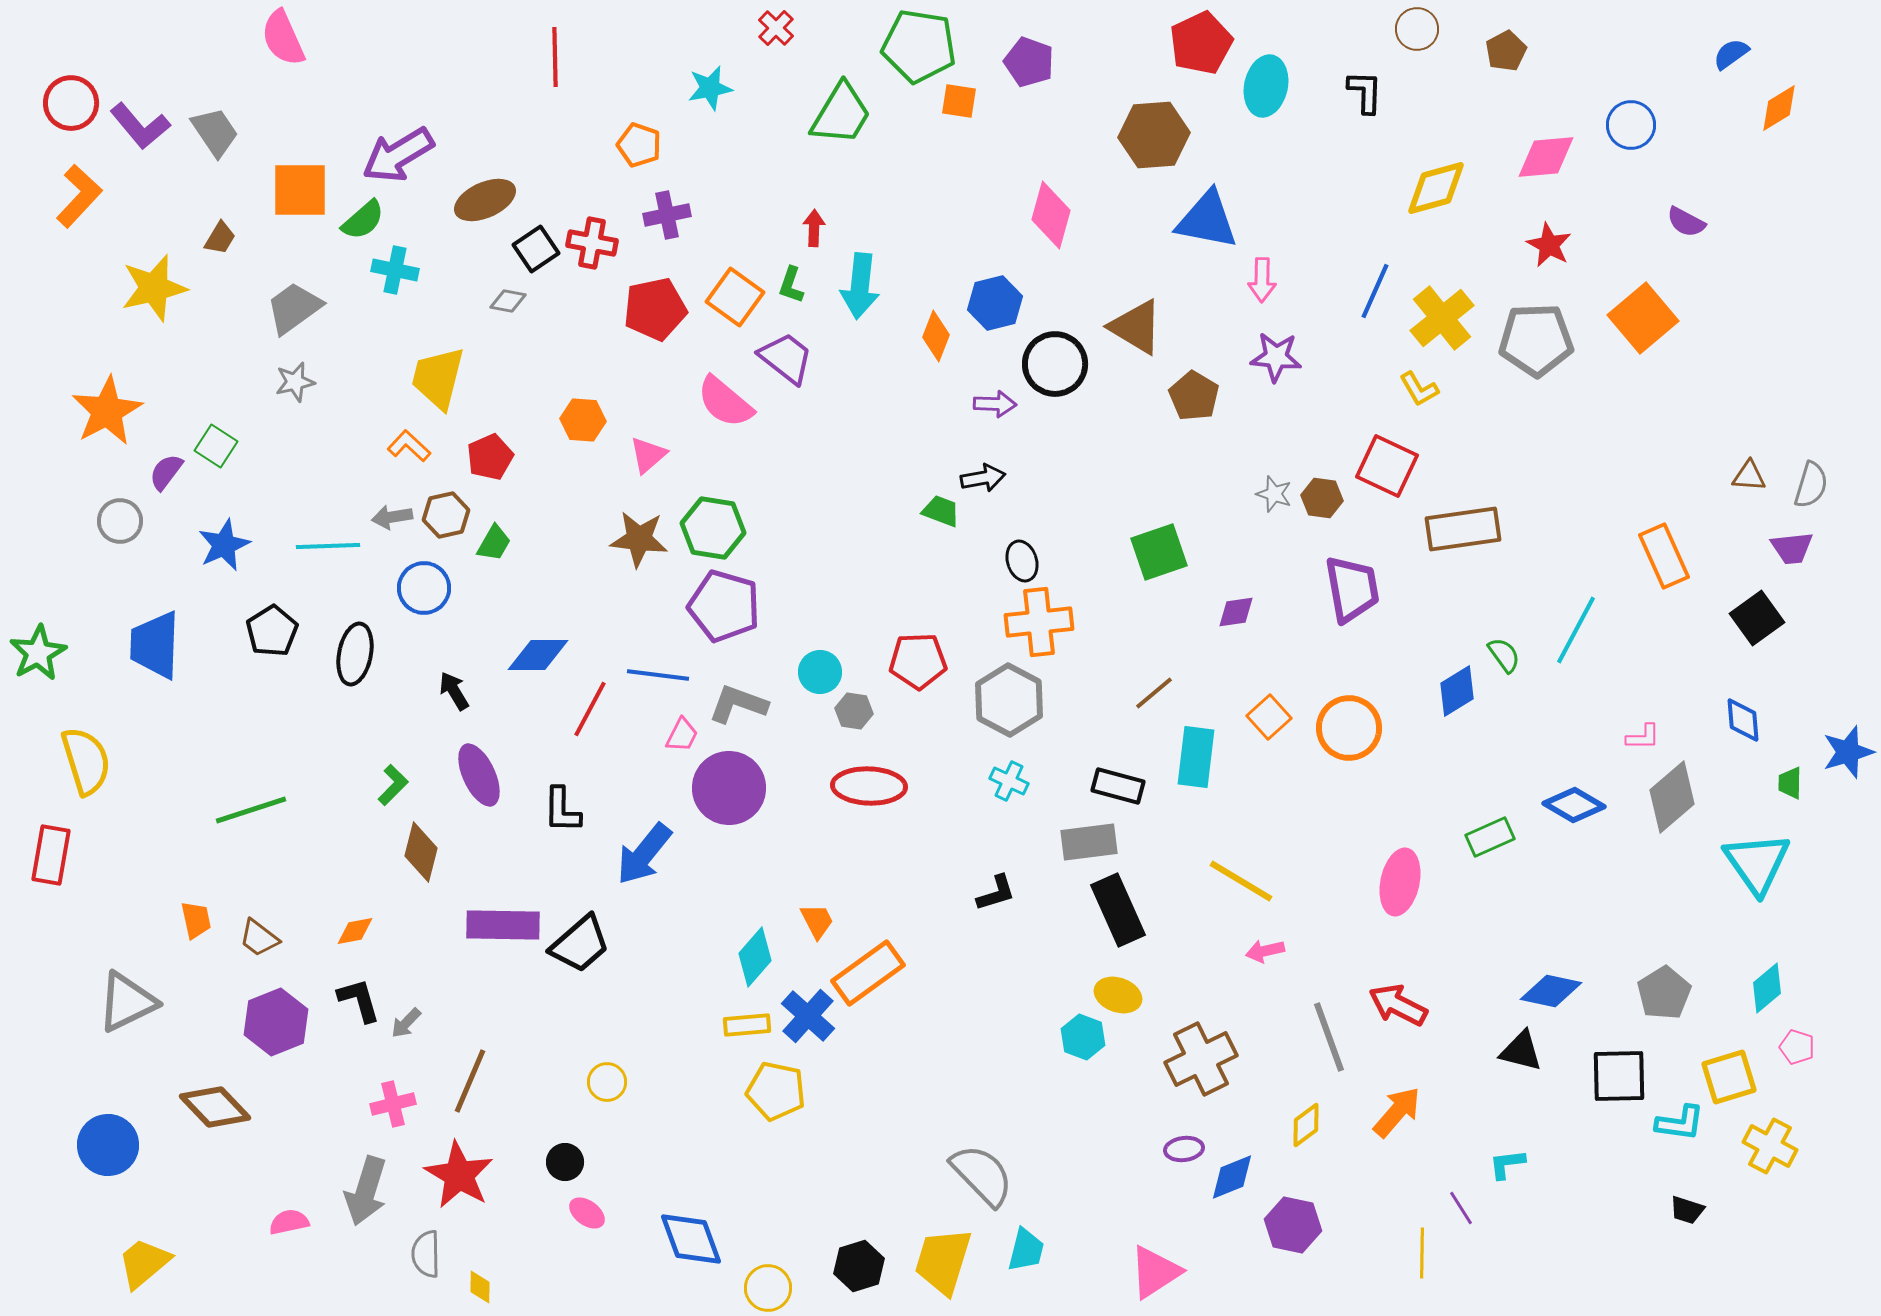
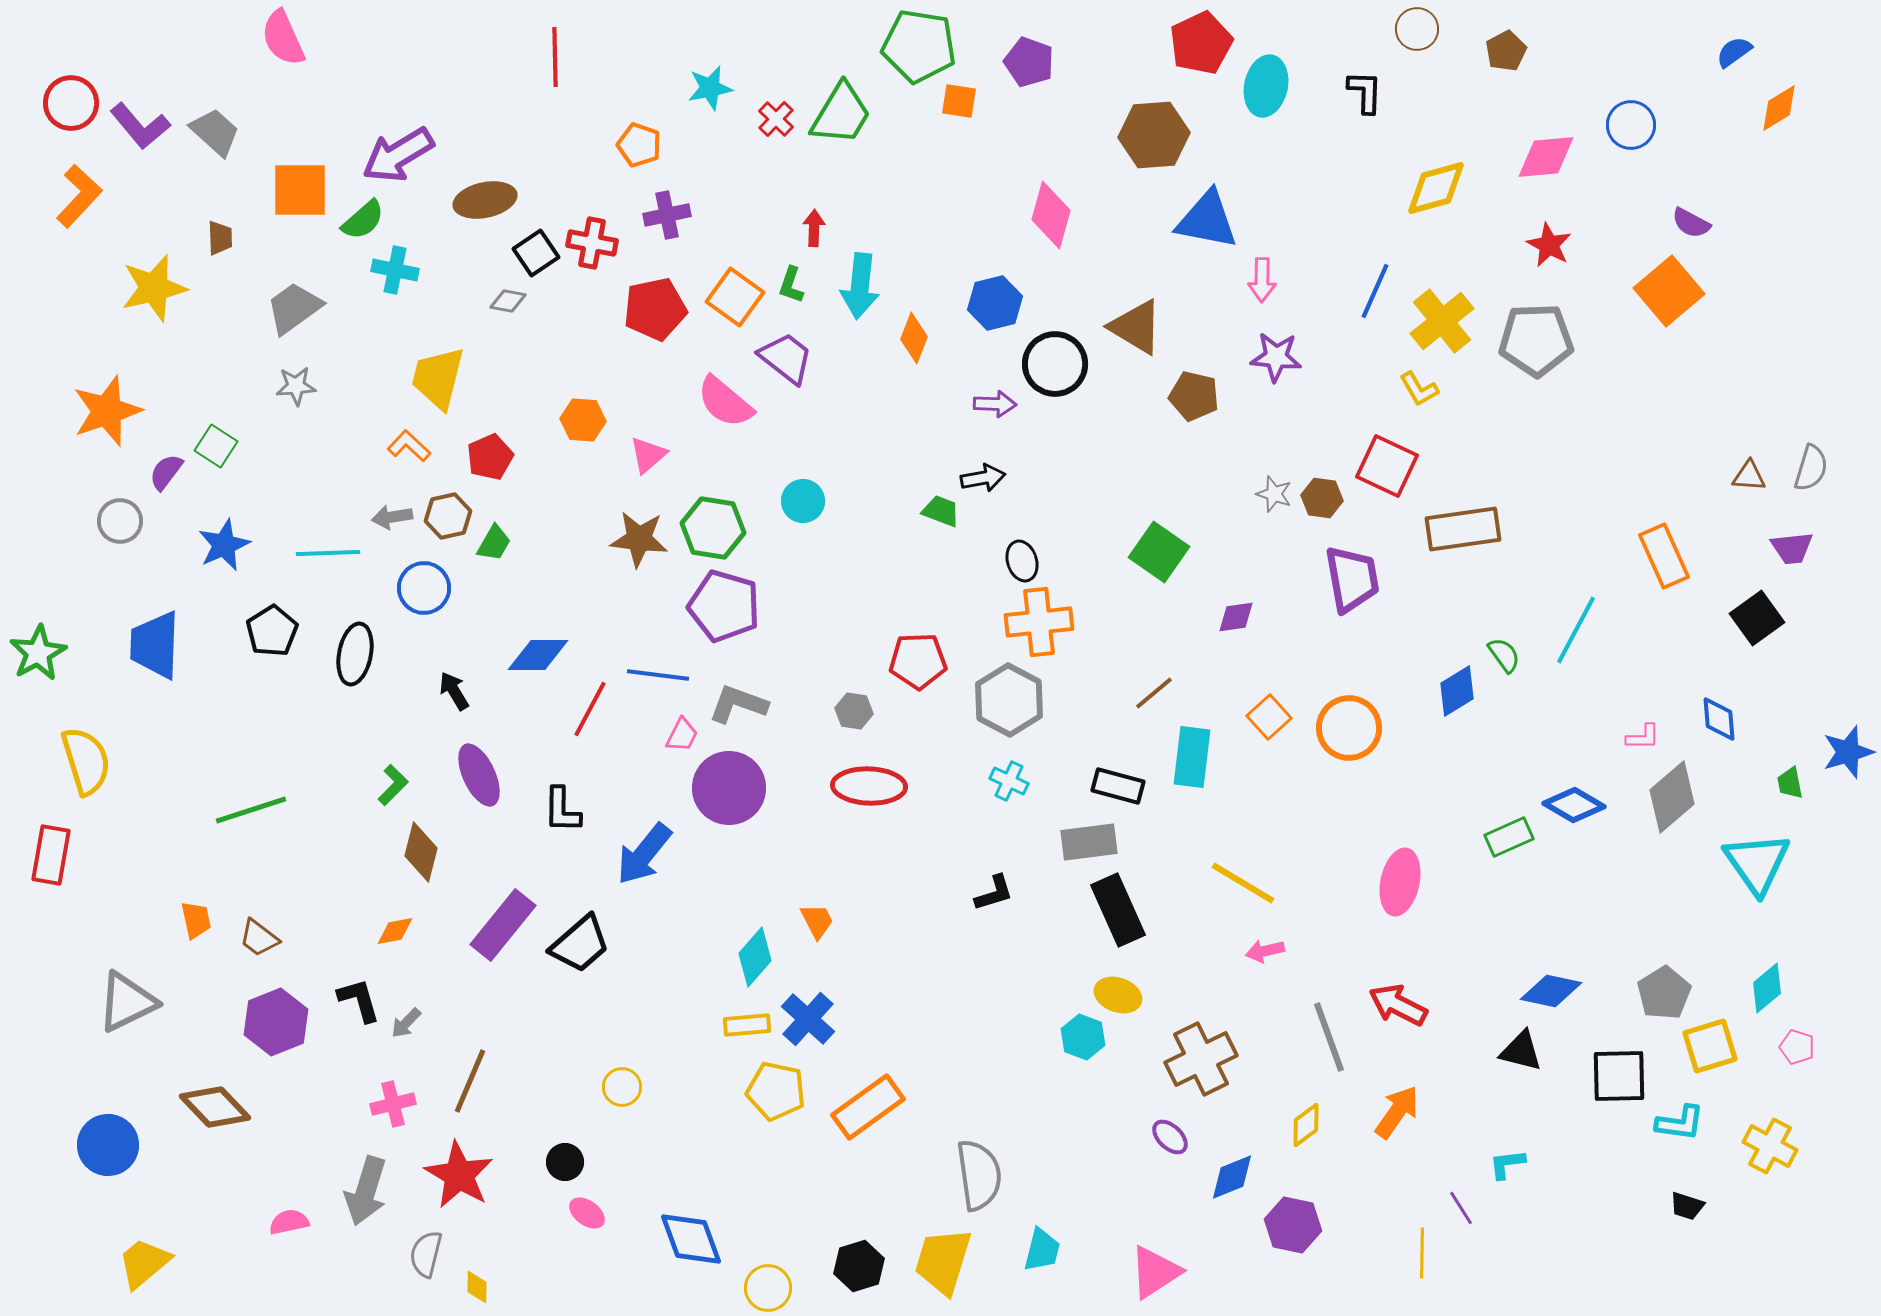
red cross at (776, 28): moved 91 px down
blue semicircle at (1731, 54): moved 3 px right, 2 px up
gray trapezoid at (215, 132): rotated 14 degrees counterclockwise
brown ellipse at (485, 200): rotated 12 degrees clockwise
purple semicircle at (1686, 222): moved 5 px right, 1 px down
brown trapezoid at (220, 238): rotated 33 degrees counterclockwise
black square at (536, 249): moved 4 px down
yellow cross at (1442, 318): moved 3 px down
orange square at (1643, 318): moved 26 px right, 27 px up
orange diamond at (936, 336): moved 22 px left, 2 px down
gray star at (295, 382): moved 1 px right, 4 px down; rotated 9 degrees clockwise
brown pentagon at (1194, 396): rotated 18 degrees counterclockwise
orange star at (107, 411): rotated 10 degrees clockwise
gray semicircle at (1811, 485): moved 17 px up
brown hexagon at (446, 515): moved 2 px right, 1 px down
cyan line at (328, 546): moved 7 px down
green square at (1159, 552): rotated 36 degrees counterclockwise
purple trapezoid at (1352, 589): moved 10 px up
purple diamond at (1236, 612): moved 5 px down
cyan circle at (820, 672): moved 17 px left, 171 px up
blue diamond at (1743, 720): moved 24 px left, 1 px up
cyan rectangle at (1196, 757): moved 4 px left
green trapezoid at (1790, 783): rotated 12 degrees counterclockwise
green rectangle at (1490, 837): moved 19 px right
yellow line at (1241, 881): moved 2 px right, 2 px down
black L-shape at (996, 893): moved 2 px left
purple rectangle at (503, 925): rotated 52 degrees counterclockwise
orange diamond at (355, 931): moved 40 px right
orange rectangle at (868, 973): moved 134 px down
blue cross at (808, 1016): moved 3 px down
yellow square at (1729, 1077): moved 19 px left, 31 px up
yellow circle at (607, 1082): moved 15 px right, 5 px down
orange arrow at (1397, 1112): rotated 6 degrees counterclockwise
purple ellipse at (1184, 1149): moved 14 px left, 12 px up; rotated 51 degrees clockwise
gray semicircle at (982, 1175): moved 3 px left; rotated 36 degrees clockwise
black trapezoid at (1687, 1210): moved 4 px up
cyan trapezoid at (1026, 1250): moved 16 px right
gray semicircle at (426, 1254): rotated 15 degrees clockwise
yellow diamond at (480, 1287): moved 3 px left
